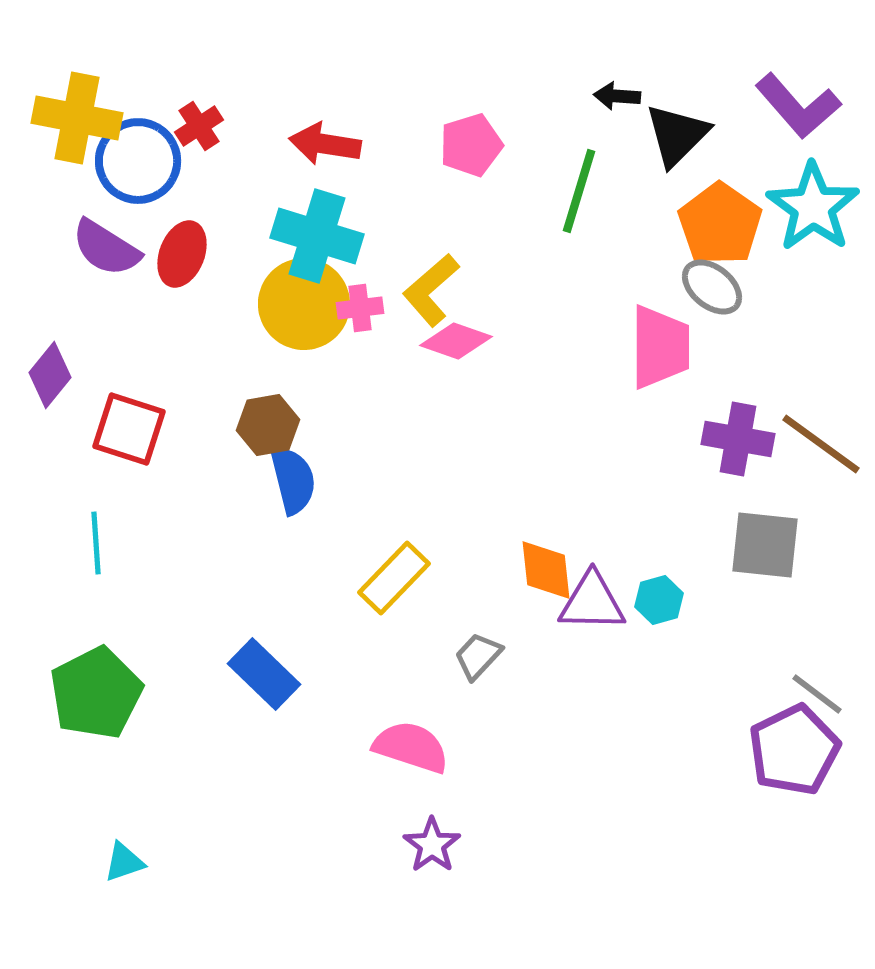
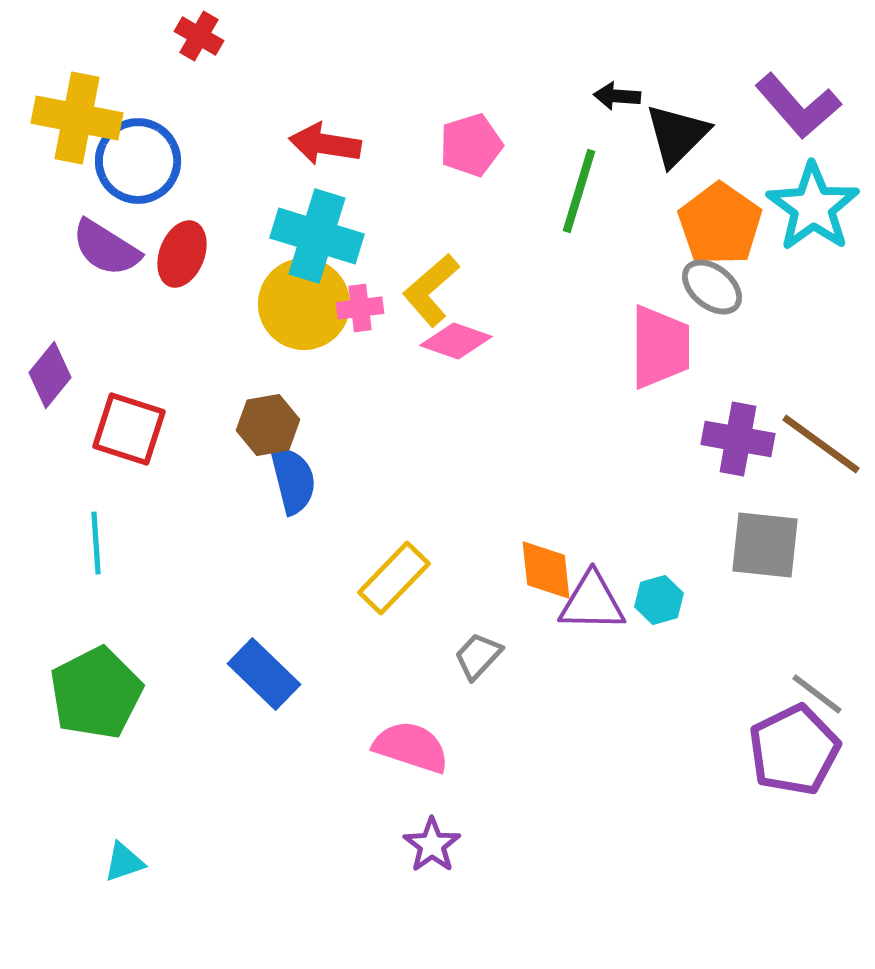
red cross: moved 90 px up; rotated 27 degrees counterclockwise
